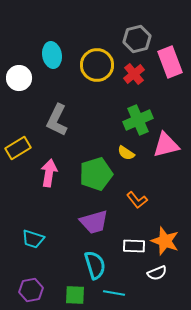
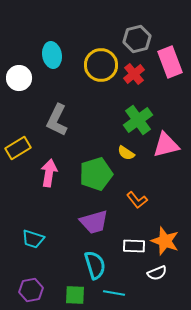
yellow circle: moved 4 px right
green cross: rotated 12 degrees counterclockwise
